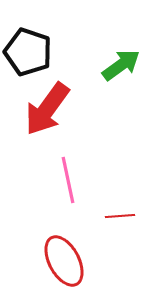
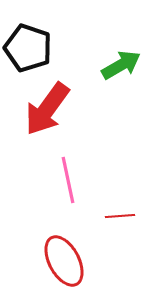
black pentagon: moved 4 px up
green arrow: rotated 6 degrees clockwise
